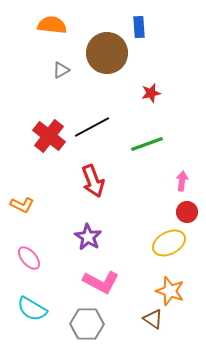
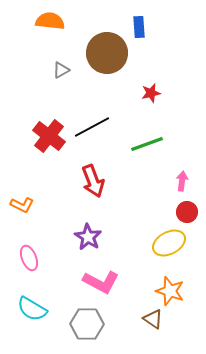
orange semicircle: moved 2 px left, 4 px up
pink ellipse: rotated 20 degrees clockwise
